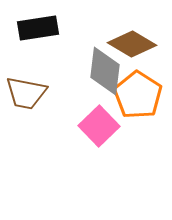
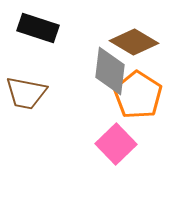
black rectangle: rotated 27 degrees clockwise
brown diamond: moved 2 px right, 2 px up
gray diamond: moved 5 px right
pink square: moved 17 px right, 18 px down
